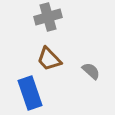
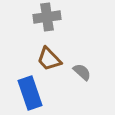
gray cross: moved 1 px left; rotated 8 degrees clockwise
gray semicircle: moved 9 px left, 1 px down
